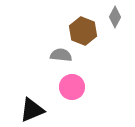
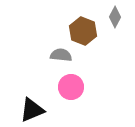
pink circle: moved 1 px left
